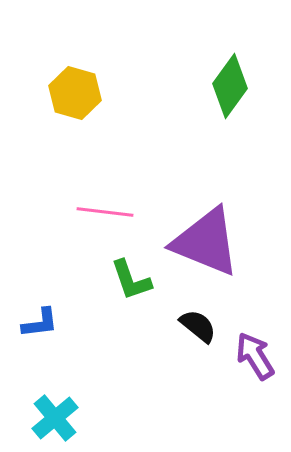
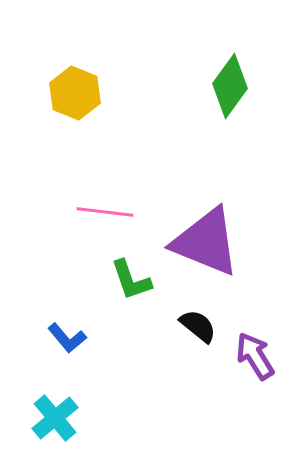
yellow hexagon: rotated 6 degrees clockwise
blue L-shape: moved 27 px right, 15 px down; rotated 57 degrees clockwise
